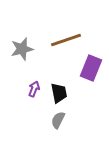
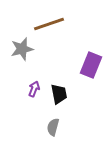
brown line: moved 17 px left, 16 px up
purple rectangle: moved 3 px up
black trapezoid: moved 1 px down
gray semicircle: moved 5 px left, 7 px down; rotated 12 degrees counterclockwise
